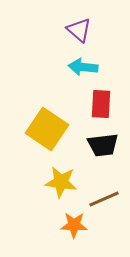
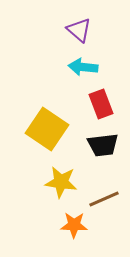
red rectangle: rotated 24 degrees counterclockwise
